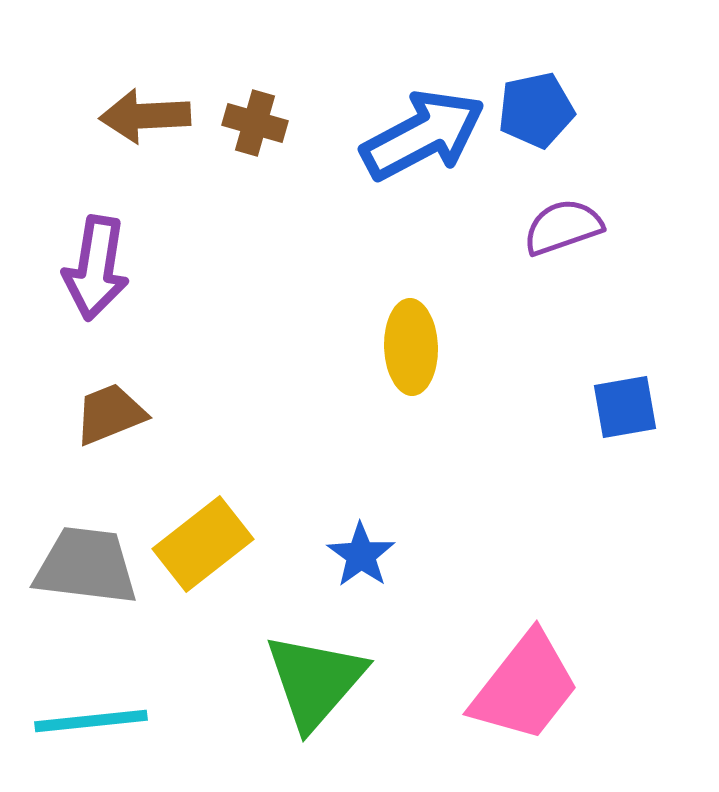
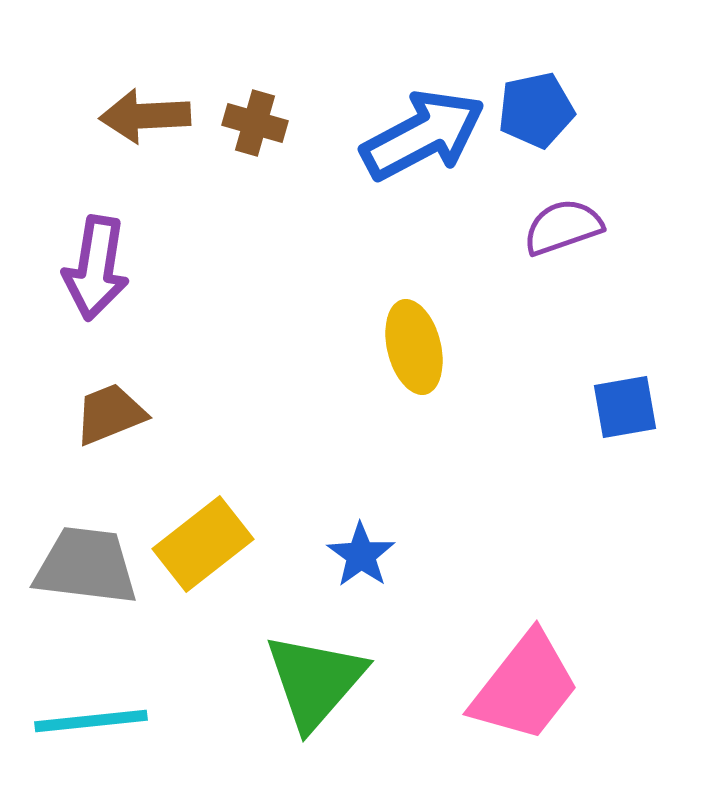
yellow ellipse: moved 3 px right; rotated 12 degrees counterclockwise
